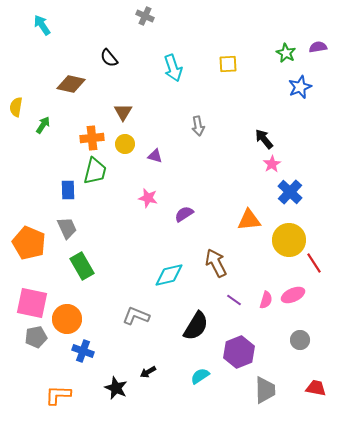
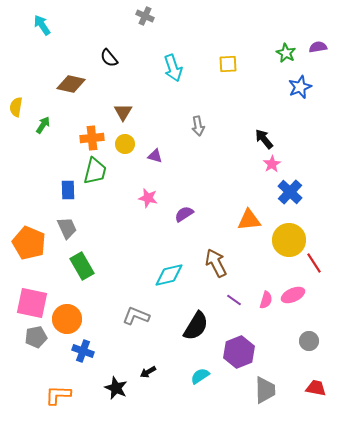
gray circle at (300, 340): moved 9 px right, 1 px down
